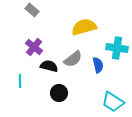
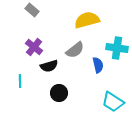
yellow semicircle: moved 3 px right, 7 px up
gray semicircle: moved 2 px right, 9 px up
black semicircle: rotated 150 degrees clockwise
